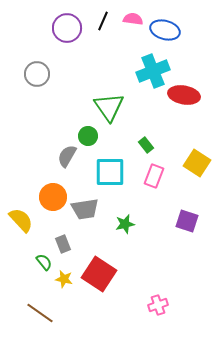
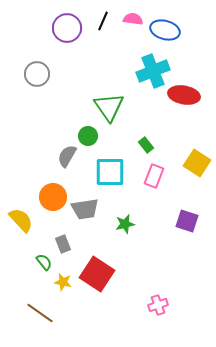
red square: moved 2 px left
yellow star: moved 1 px left, 3 px down
